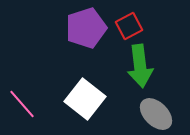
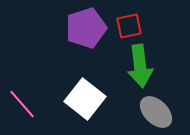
red square: rotated 16 degrees clockwise
gray ellipse: moved 2 px up
